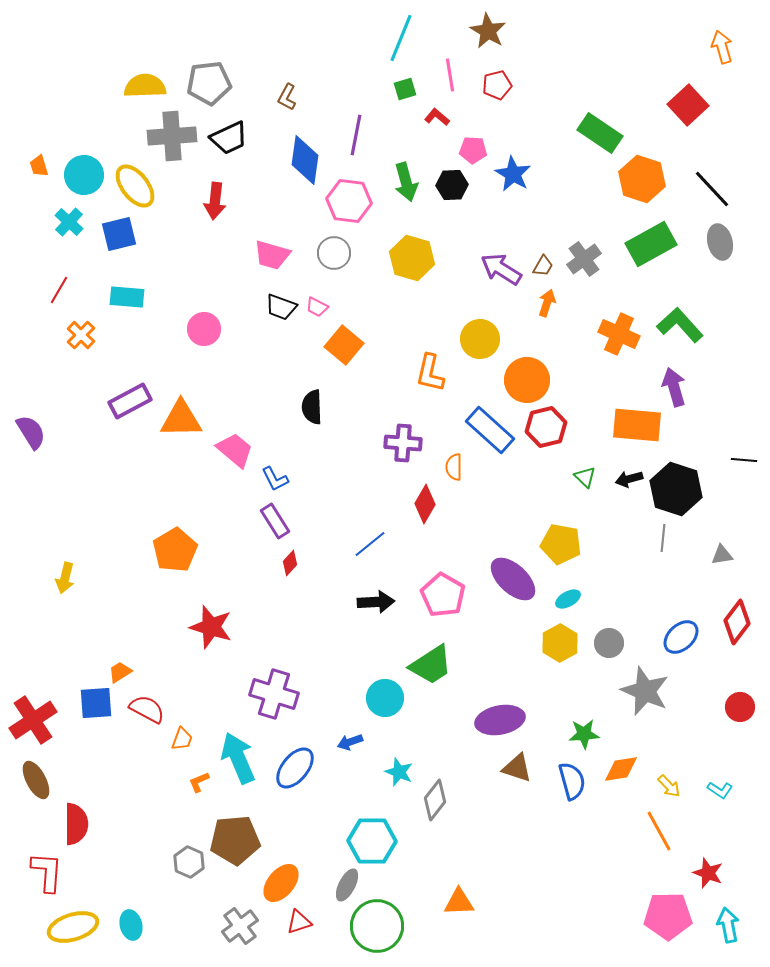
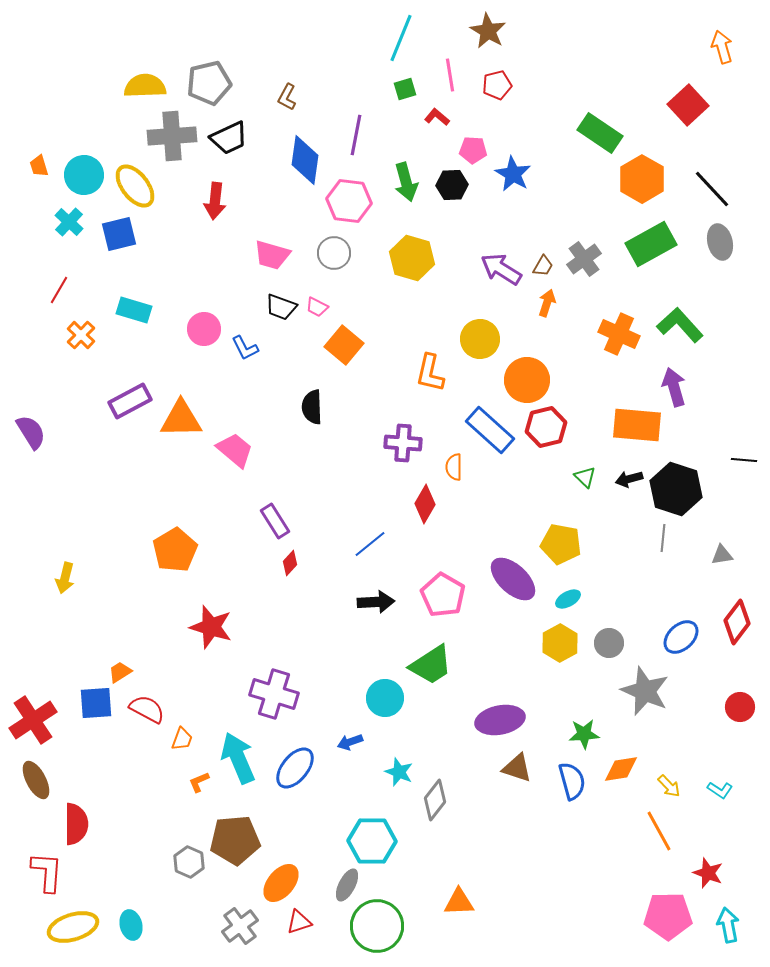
gray pentagon at (209, 83): rotated 6 degrees counterclockwise
orange hexagon at (642, 179): rotated 12 degrees clockwise
cyan rectangle at (127, 297): moved 7 px right, 13 px down; rotated 12 degrees clockwise
blue L-shape at (275, 479): moved 30 px left, 131 px up
